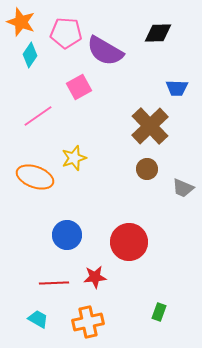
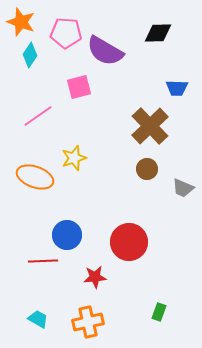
pink square: rotated 15 degrees clockwise
red line: moved 11 px left, 22 px up
